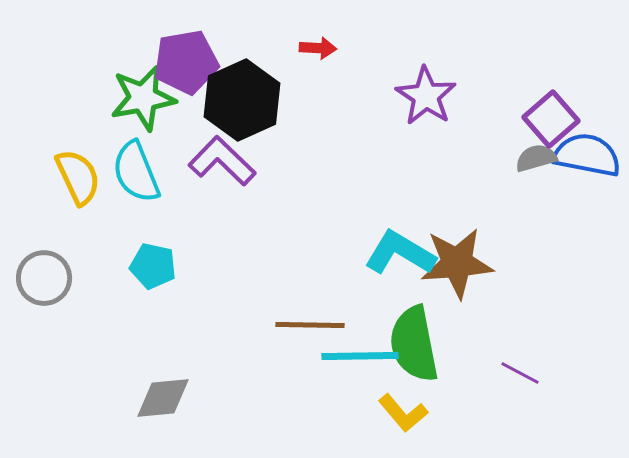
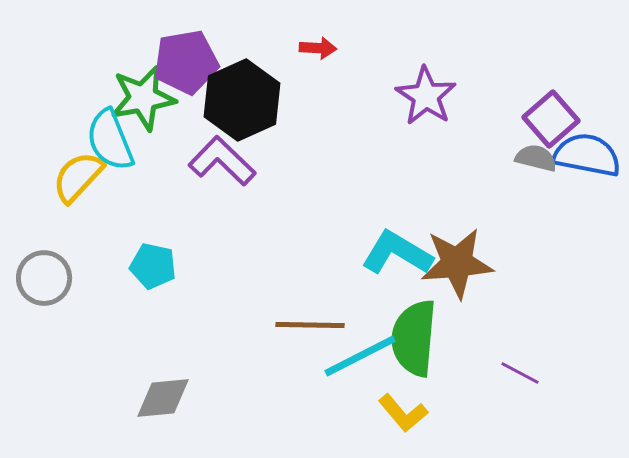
gray semicircle: rotated 30 degrees clockwise
cyan semicircle: moved 26 px left, 32 px up
yellow semicircle: rotated 112 degrees counterclockwise
cyan L-shape: moved 3 px left
green semicircle: moved 6 px up; rotated 16 degrees clockwise
cyan line: rotated 26 degrees counterclockwise
